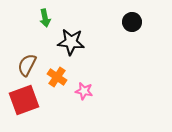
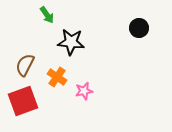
green arrow: moved 2 px right, 3 px up; rotated 24 degrees counterclockwise
black circle: moved 7 px right, 6 px down
brown semicircle: moved 2 px left
pink star: rotated 24 degrees counterclockwise
red square: moved 1 px left, 1 px down
